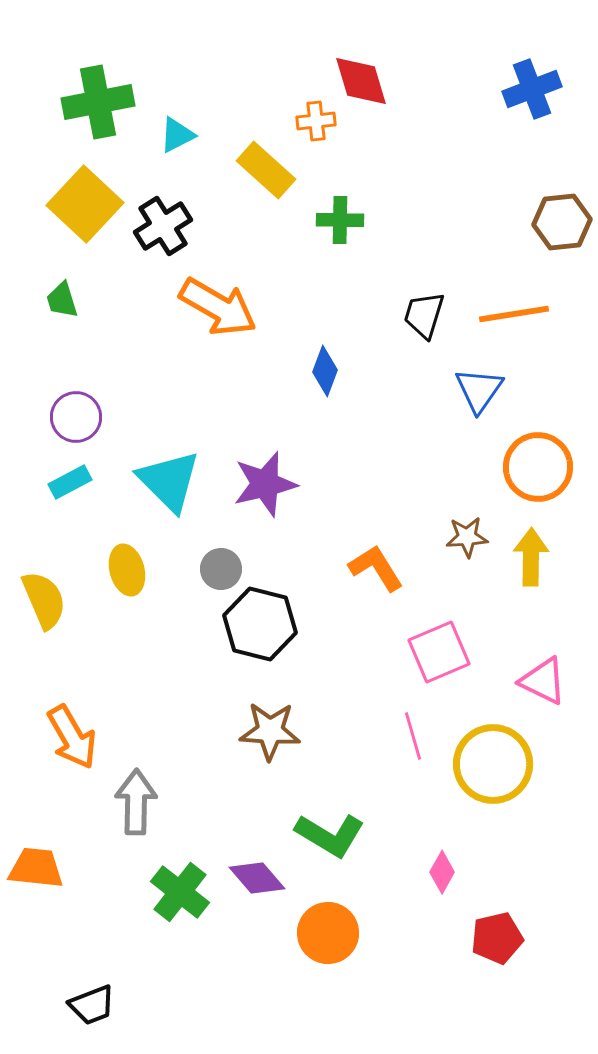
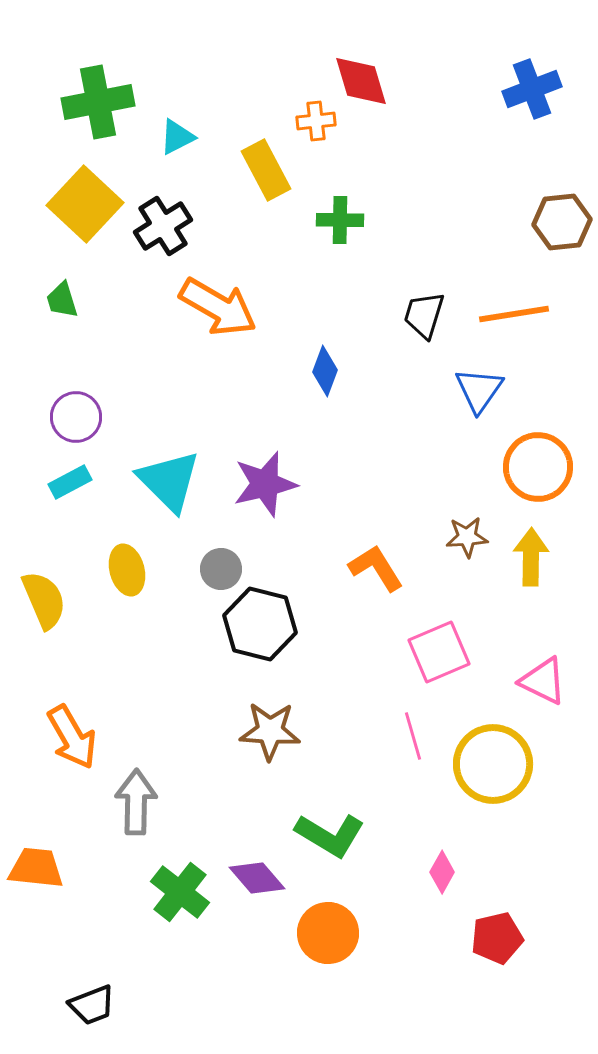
cyan triangle at (177, 135): moved 2 px down
yellow rectangle at (266, 170): rotated 20 degrees clockwise
